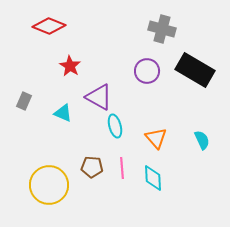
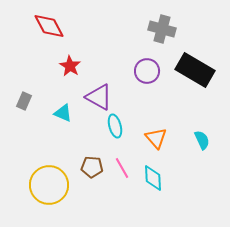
red diamond: rotated 40 degrees clockwise
pink line: rotated 25 degrees counterclockwise
